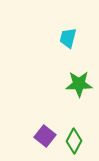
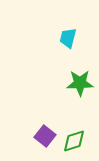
green star: moved 1 px right, 1 px up
green diamond: rotated 45 degrees clockwise
